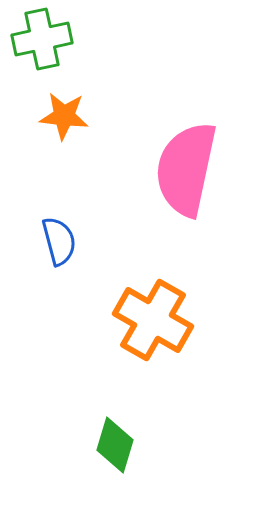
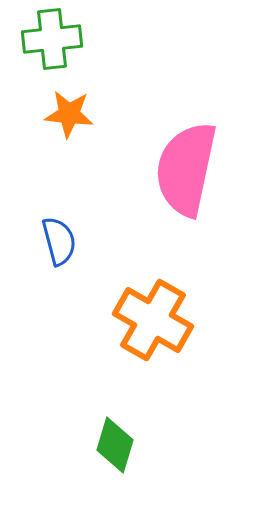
green cross: moved 10 px right; rotated 6 degrees clockwise
orange star: moved 5 px right, 2 px up
